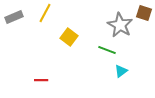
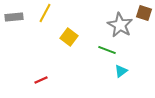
gray rectangle: rotated 18 degrees clockwise
red line: rotated 24 degrees counterclockwise
